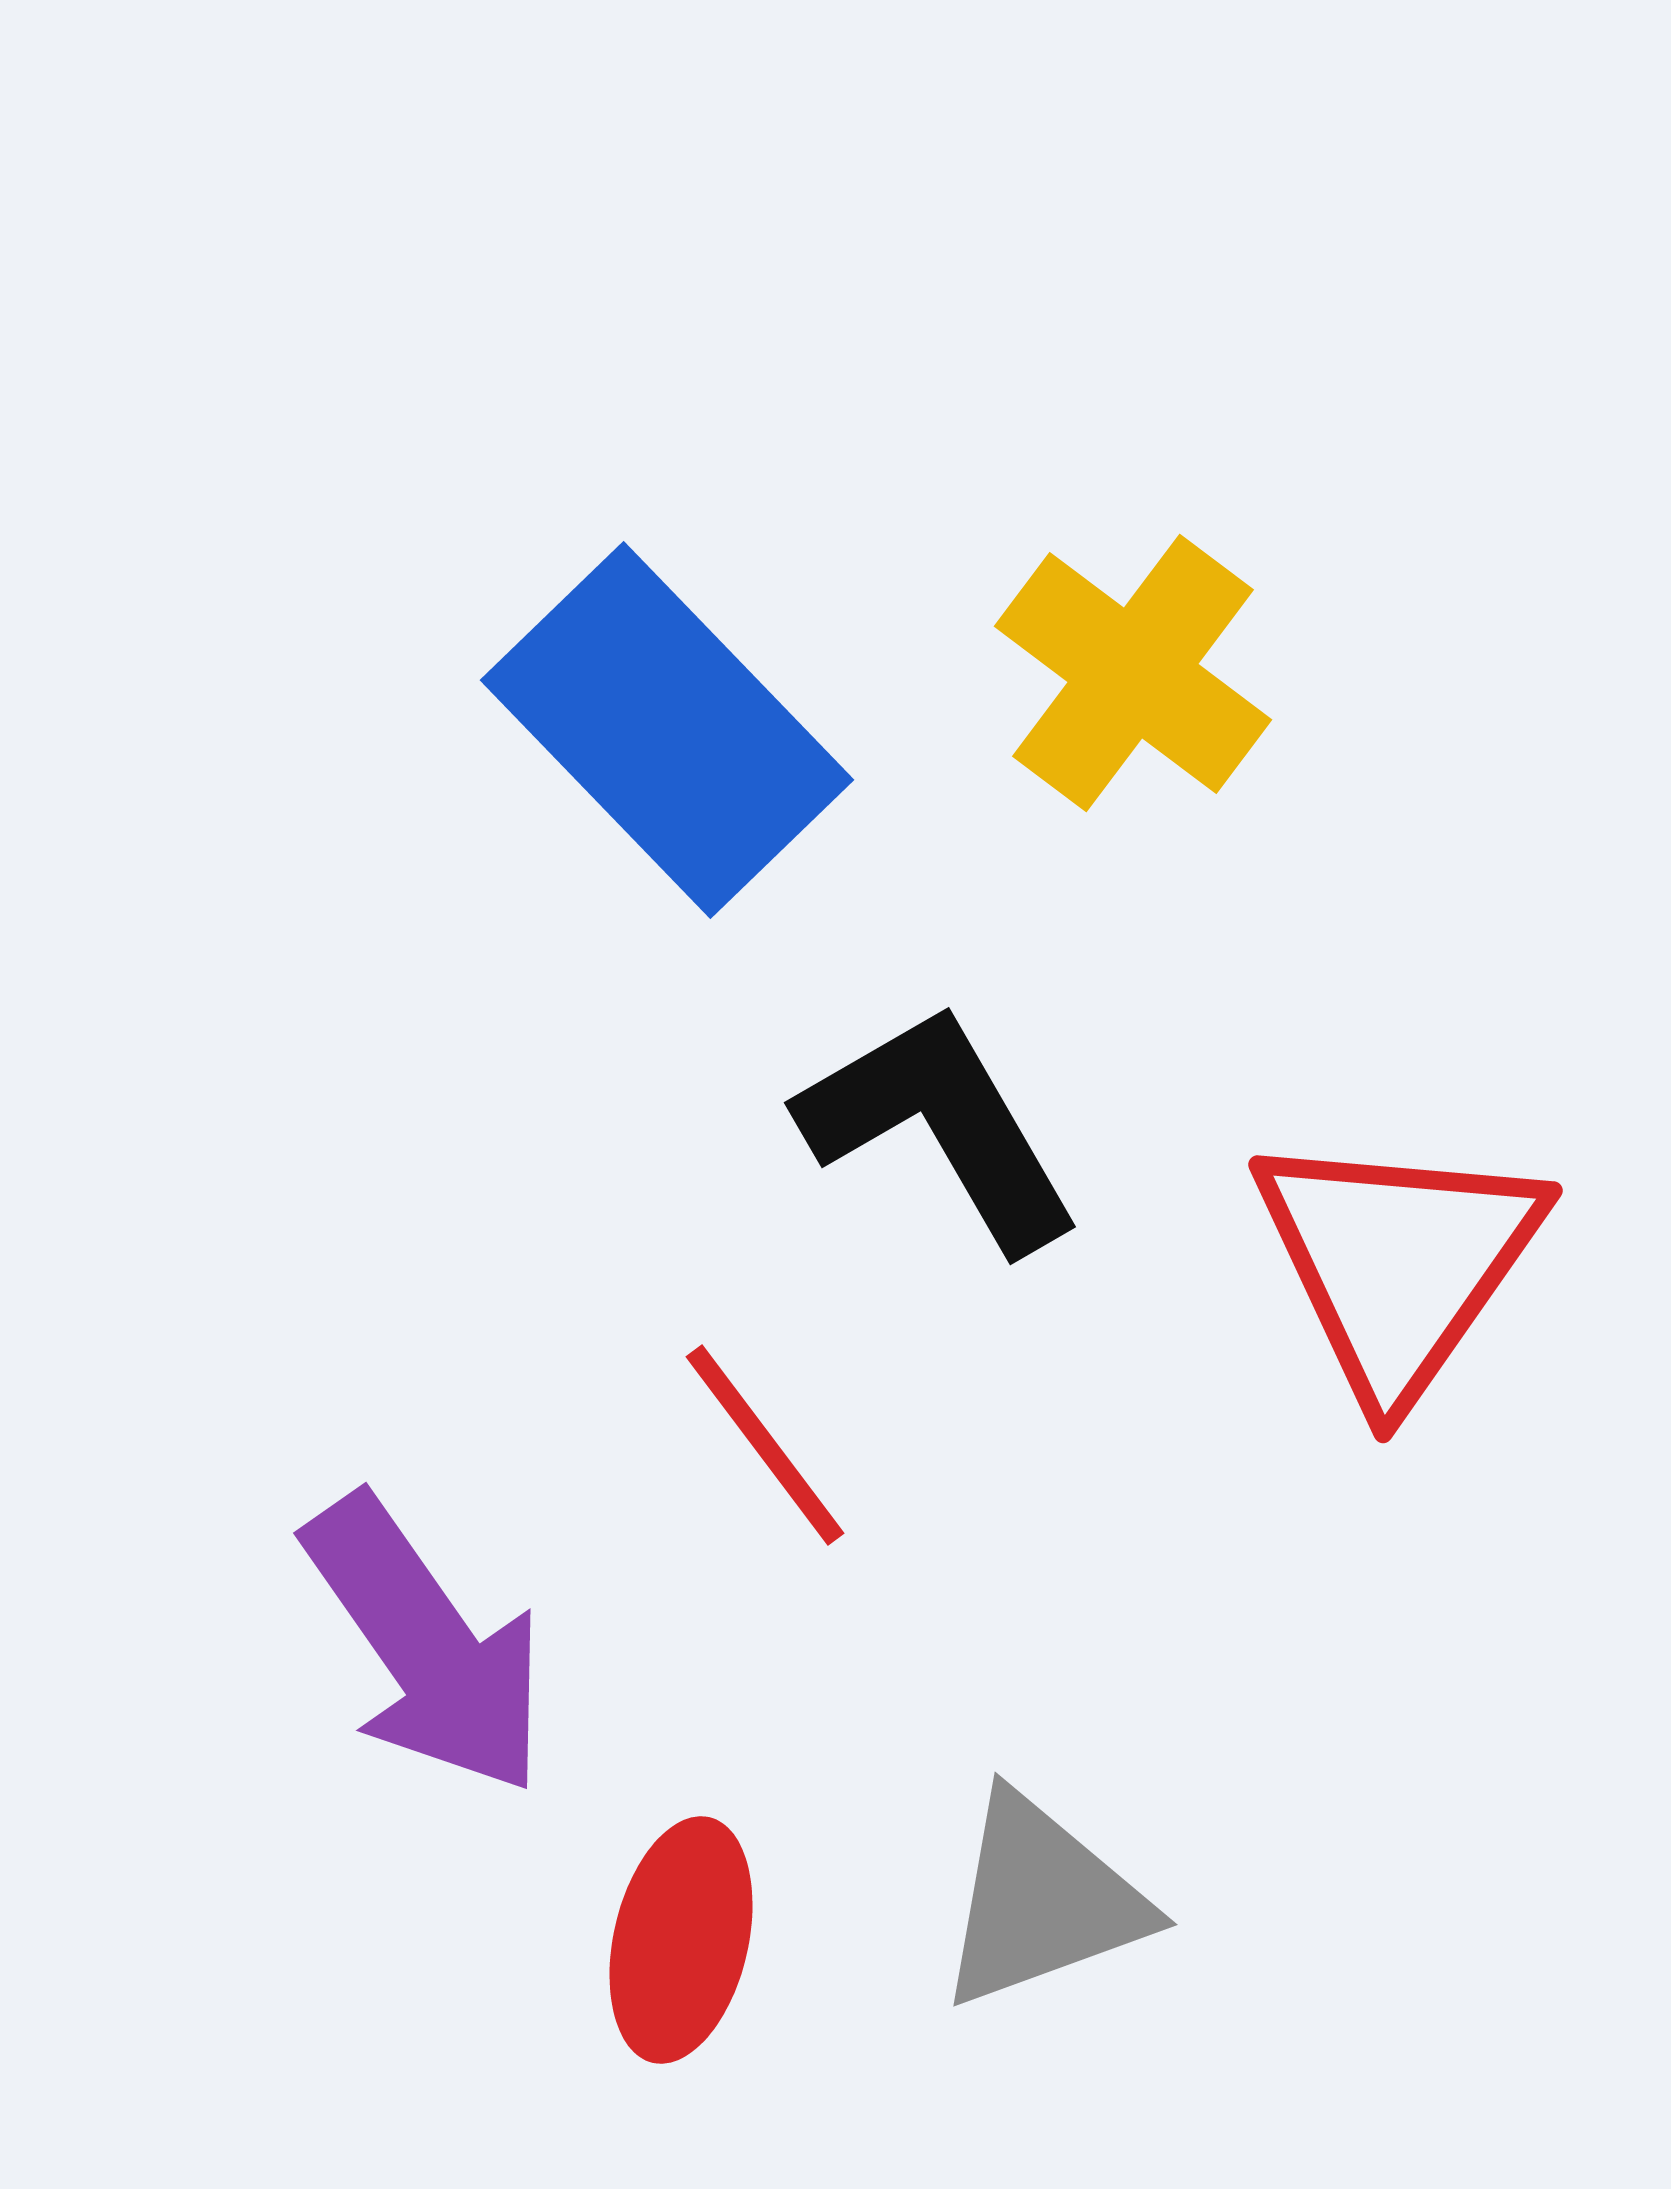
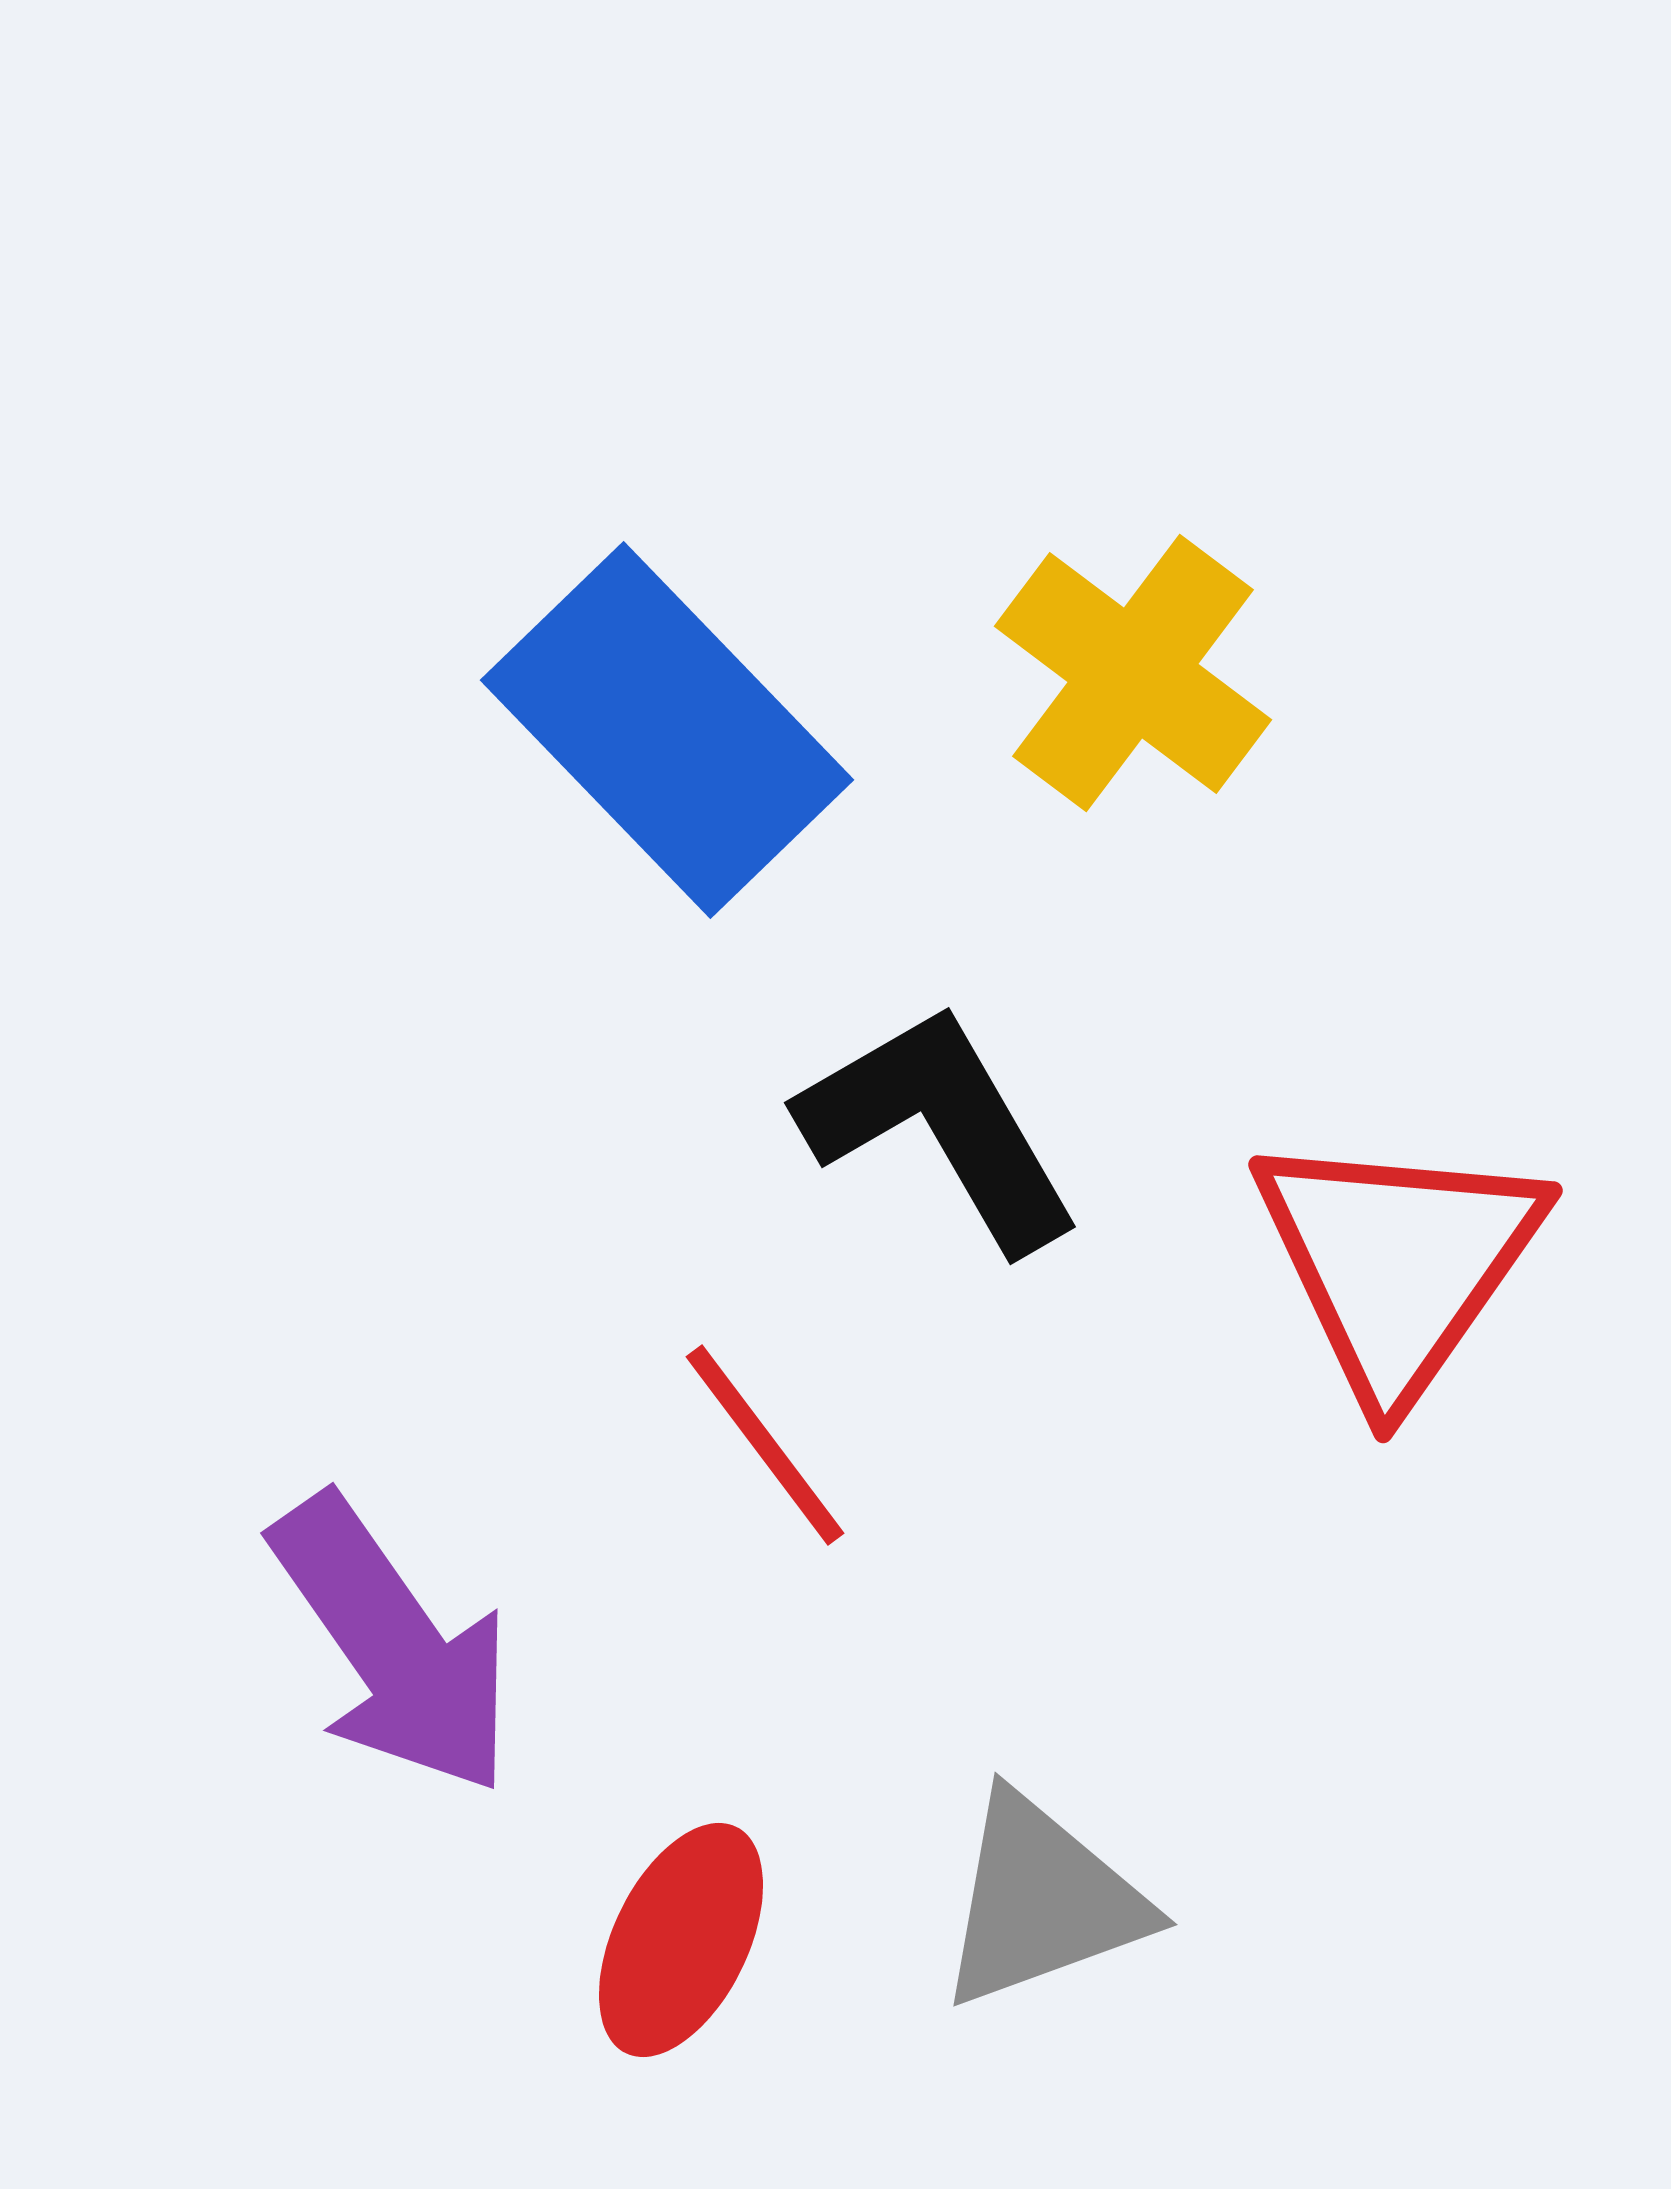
purple arrow: moved 33 px left
red ellipse: rotated 13 degrees clockwise
